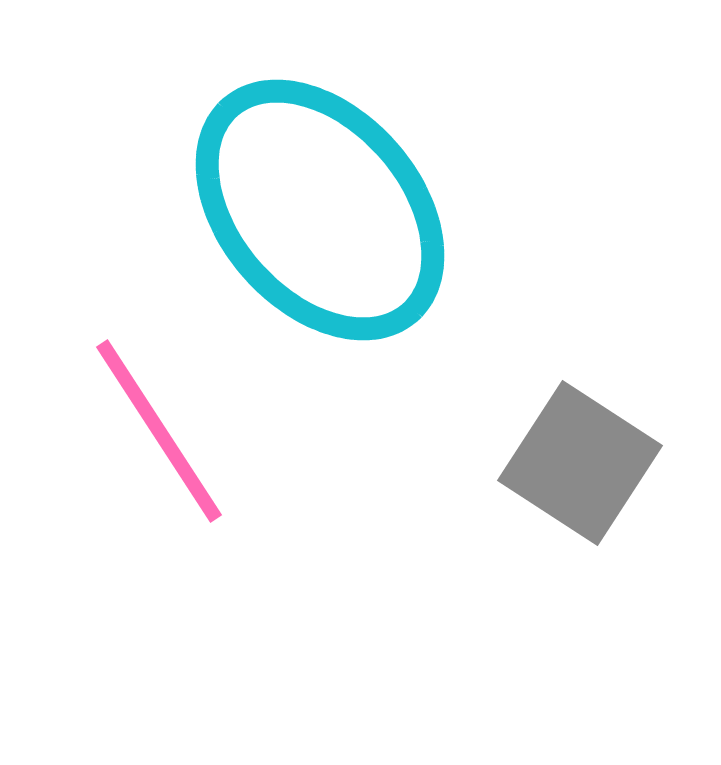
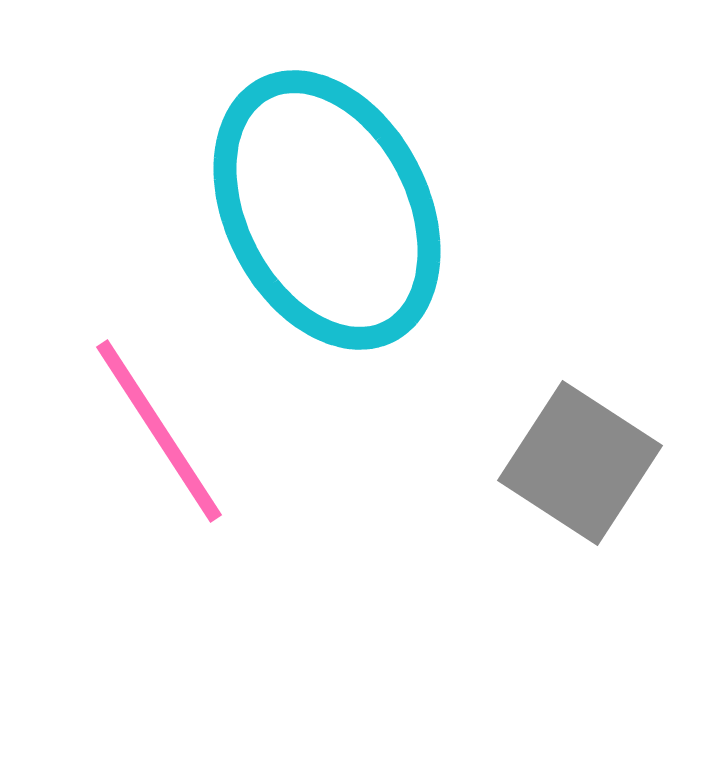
cyan ellipse: moved 7 px right; rotated 14 degrees clockwise
